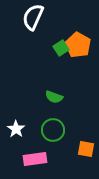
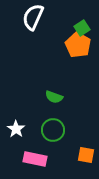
green square: moved 21 px right, 20 px up
orange square: moved 6 px down
pink rectangle: rotated 20 degrees clockwise
